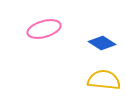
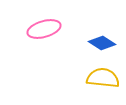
yellow semicircle: moved 1 px left, 2 px up
